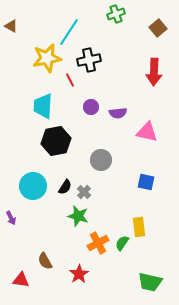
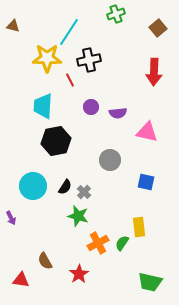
brown triangle: moved 2 px right; rotated 16 degrees counterclockwise
yellow star: rotated 12 degrees clockwise
gray circle: moved 9 px right
